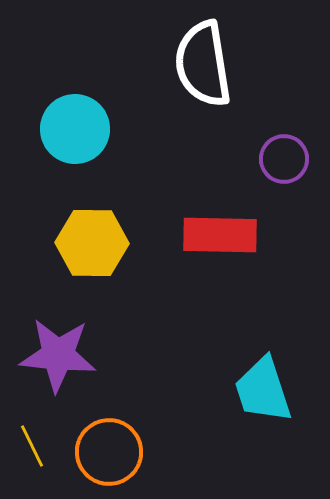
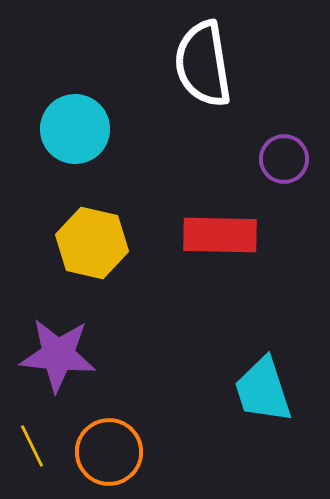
yellow hexagon: rotated 12 degrees clockwise
